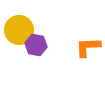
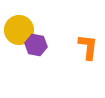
orange L-shape: rotated 100 degrees clockwise
